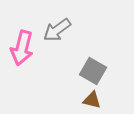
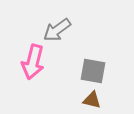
pink arrow: moved 11 px right, 14 px down
gray square: rotated 20 degrees counterclockwise
